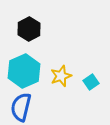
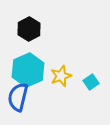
cyan hexagon: moved 4 px right, 1 px up
blue semicircle: moved 3 px left, 10 px up
